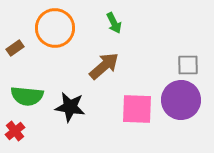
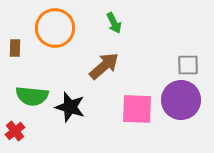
brown rectangle: rotated 54 degrees counterclockwise
green semicircle: moved 5 px right
black star: rotated 8 degrees clockwise
